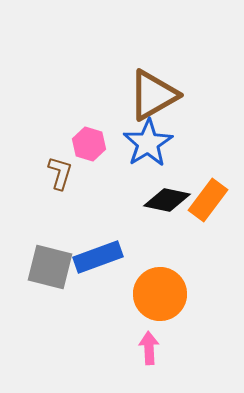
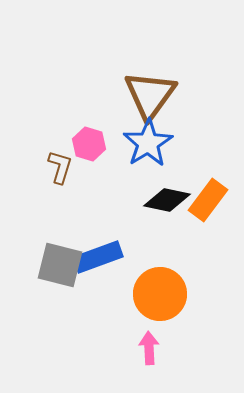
brown triangle: moved 3 px left; rotated 24 degrees counterclockwise
brown L-shape: moved 6 px up
gray square: moved 10 px right, 2 px up
